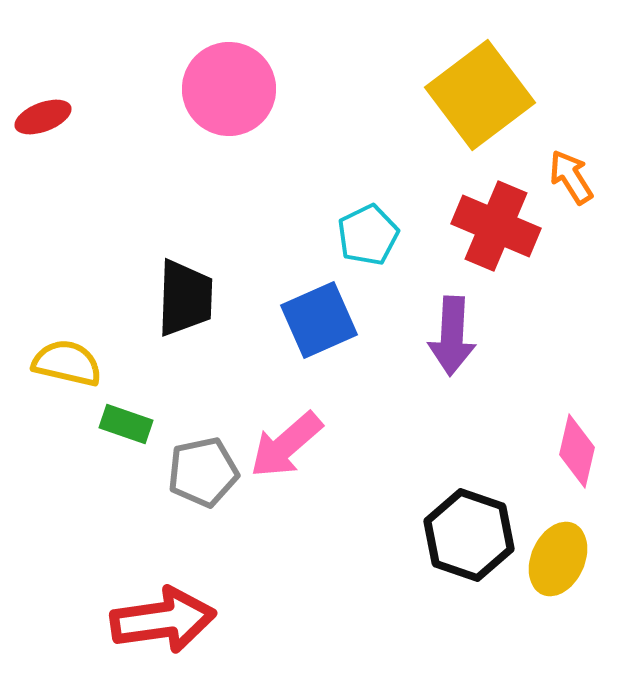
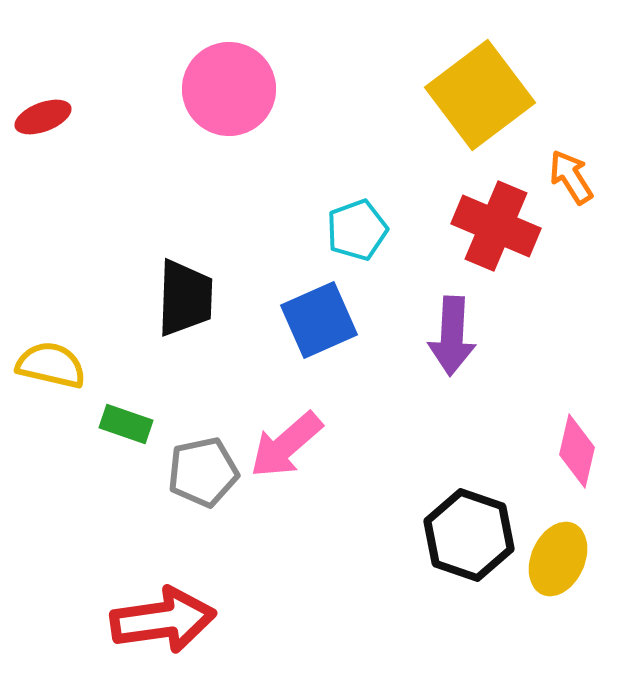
cyan pentagon: moved 11 px left, 5 px up; rotated 6 degrees clockwise
yellow semicircle: moved 16 px left, 2 px down
